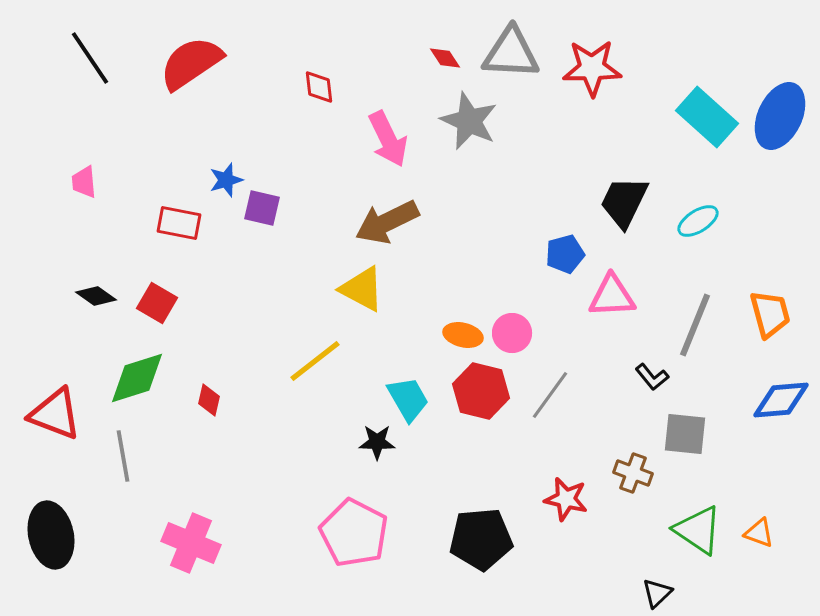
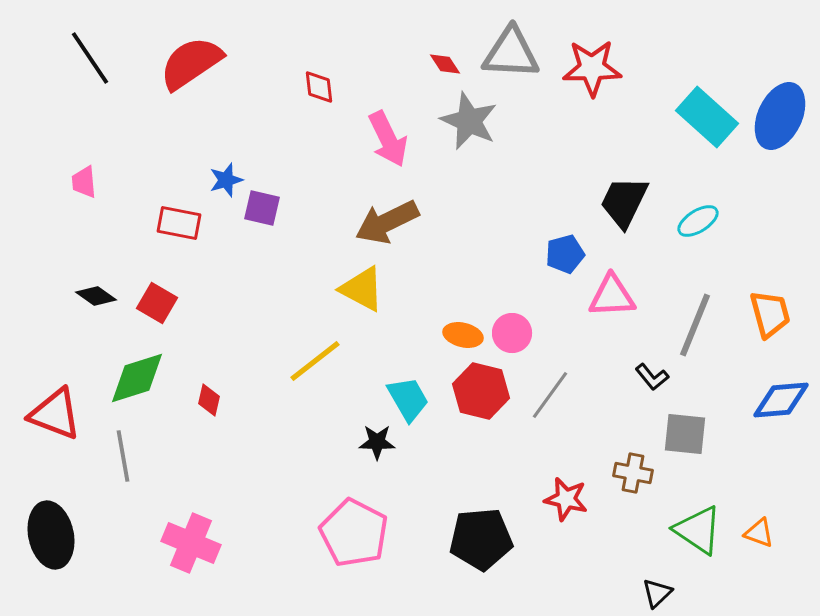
red diamond at (445, 58): moved 6 px down
brown cross at (633, 473): rotated 9 degrees counterclockwise
